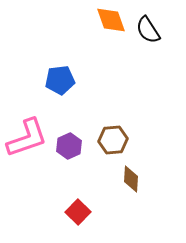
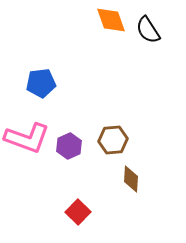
blue pentagon: moved 19 px left, 3 px down
pink L-shape: rotated 39 degrees clockwise
